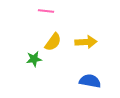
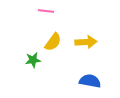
green star: moved 1 px left, 1 px down
